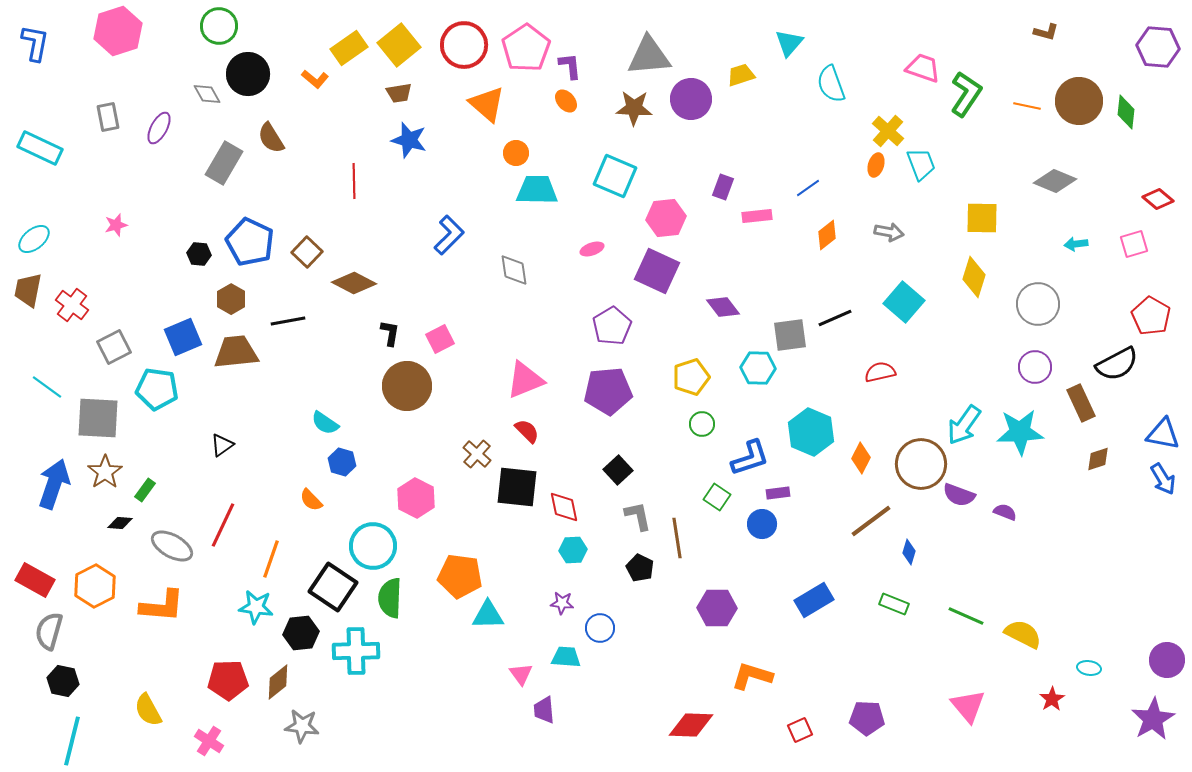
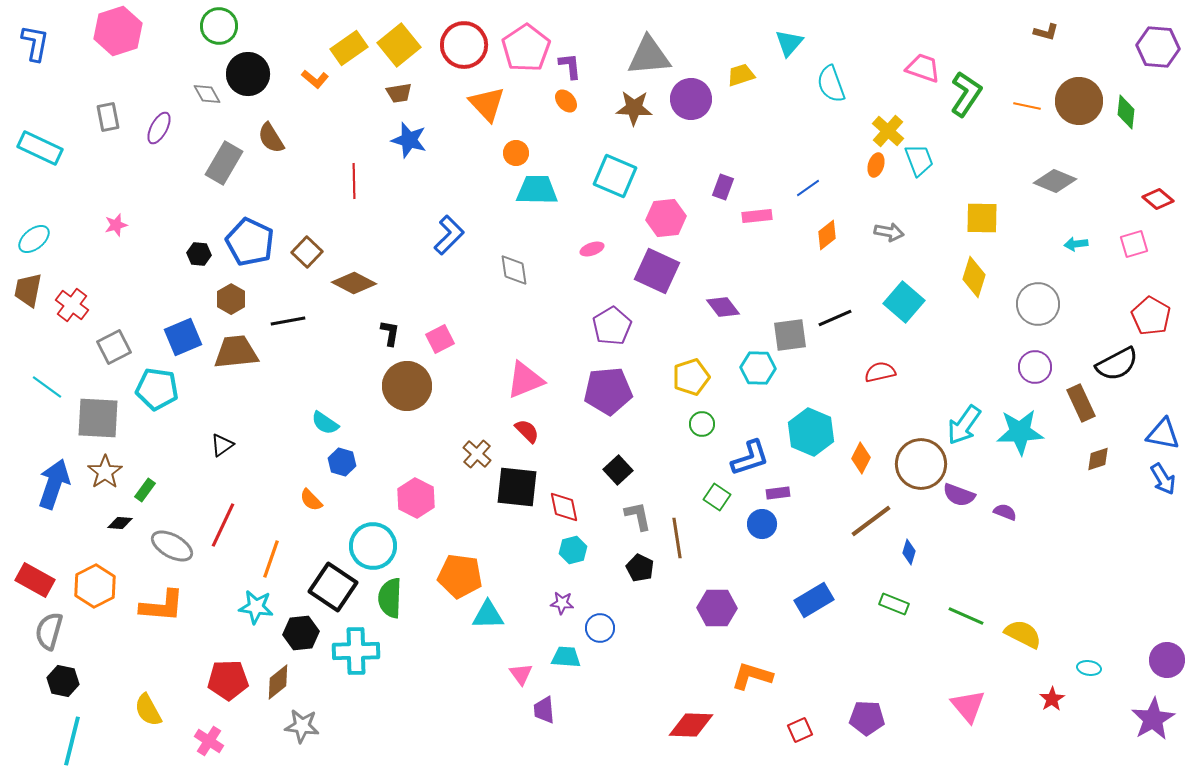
orange triangle at (487, 104): rotated 6 degrees clockwise
cyan trapezoid at (921, 164): moved 2 px left, 4 px up
cyan hexagon at (573, 550): rotated 12 degrees counterclockwise
